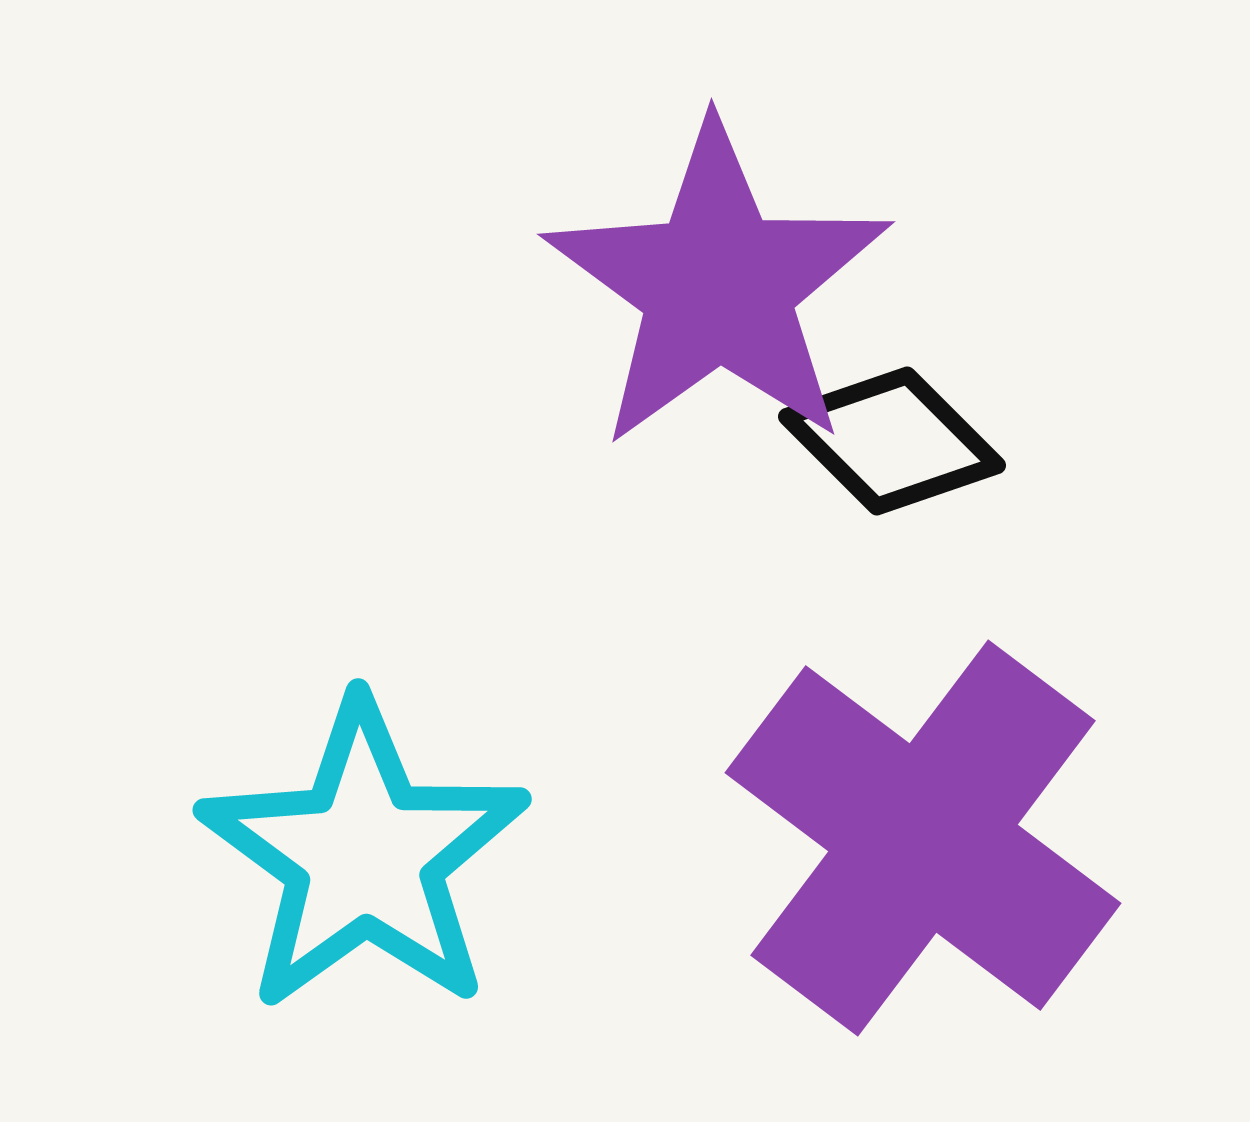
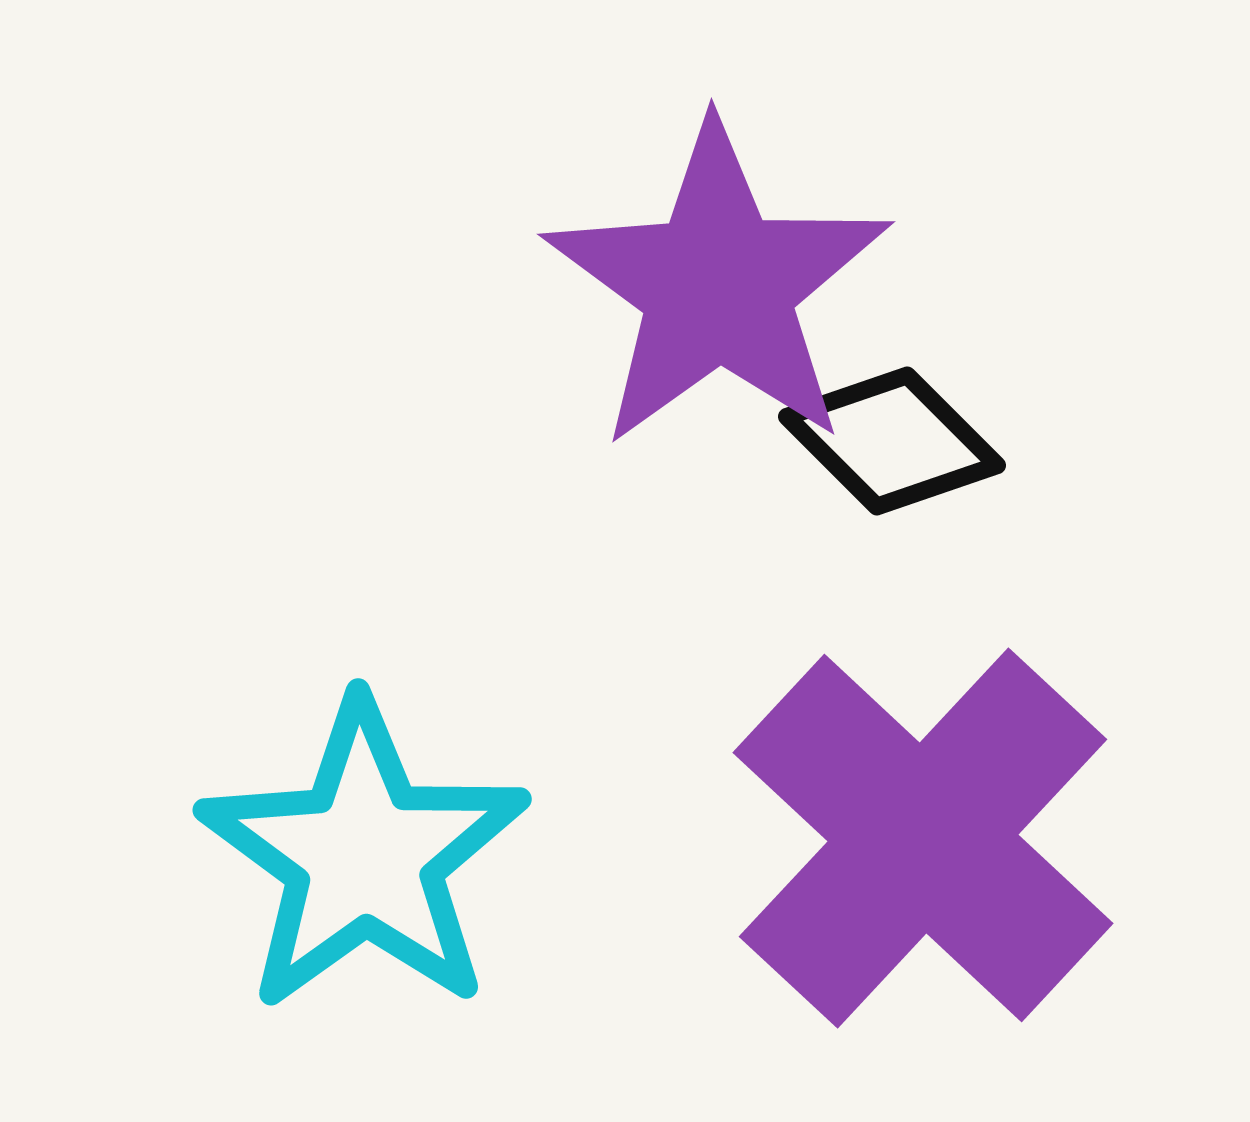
purple cross: rotated 6 degrees clockwise
